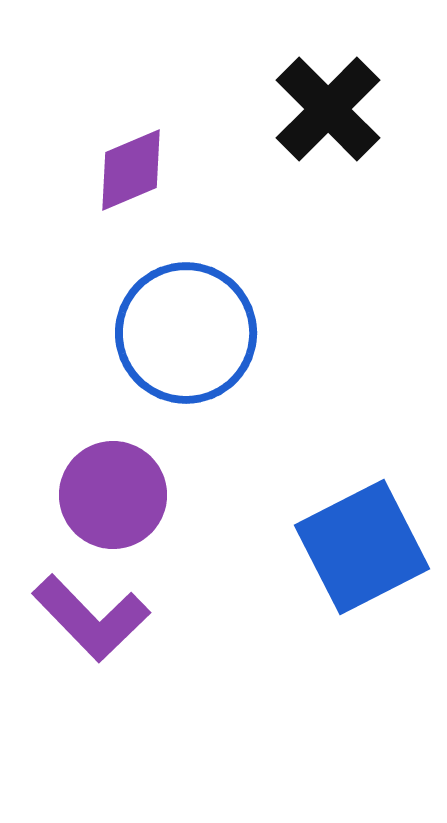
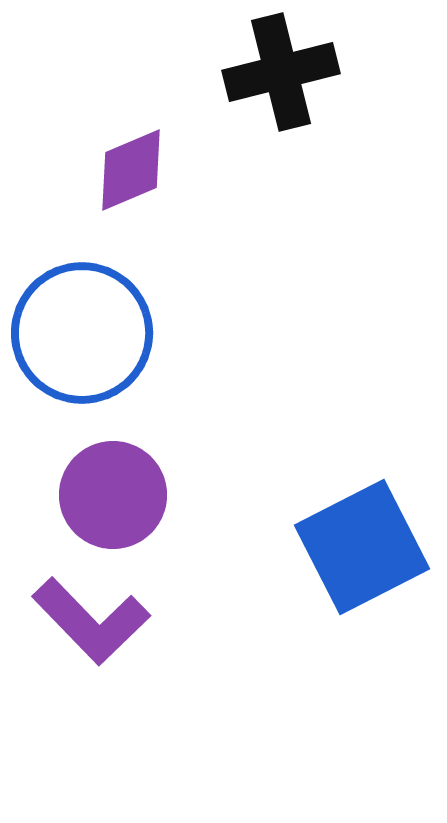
black cross: moved 47 px left, 37 px up; rotated 31 degrees clockwise
blue circle: moved 104 px left
purple L-shape: moved 3 px down
